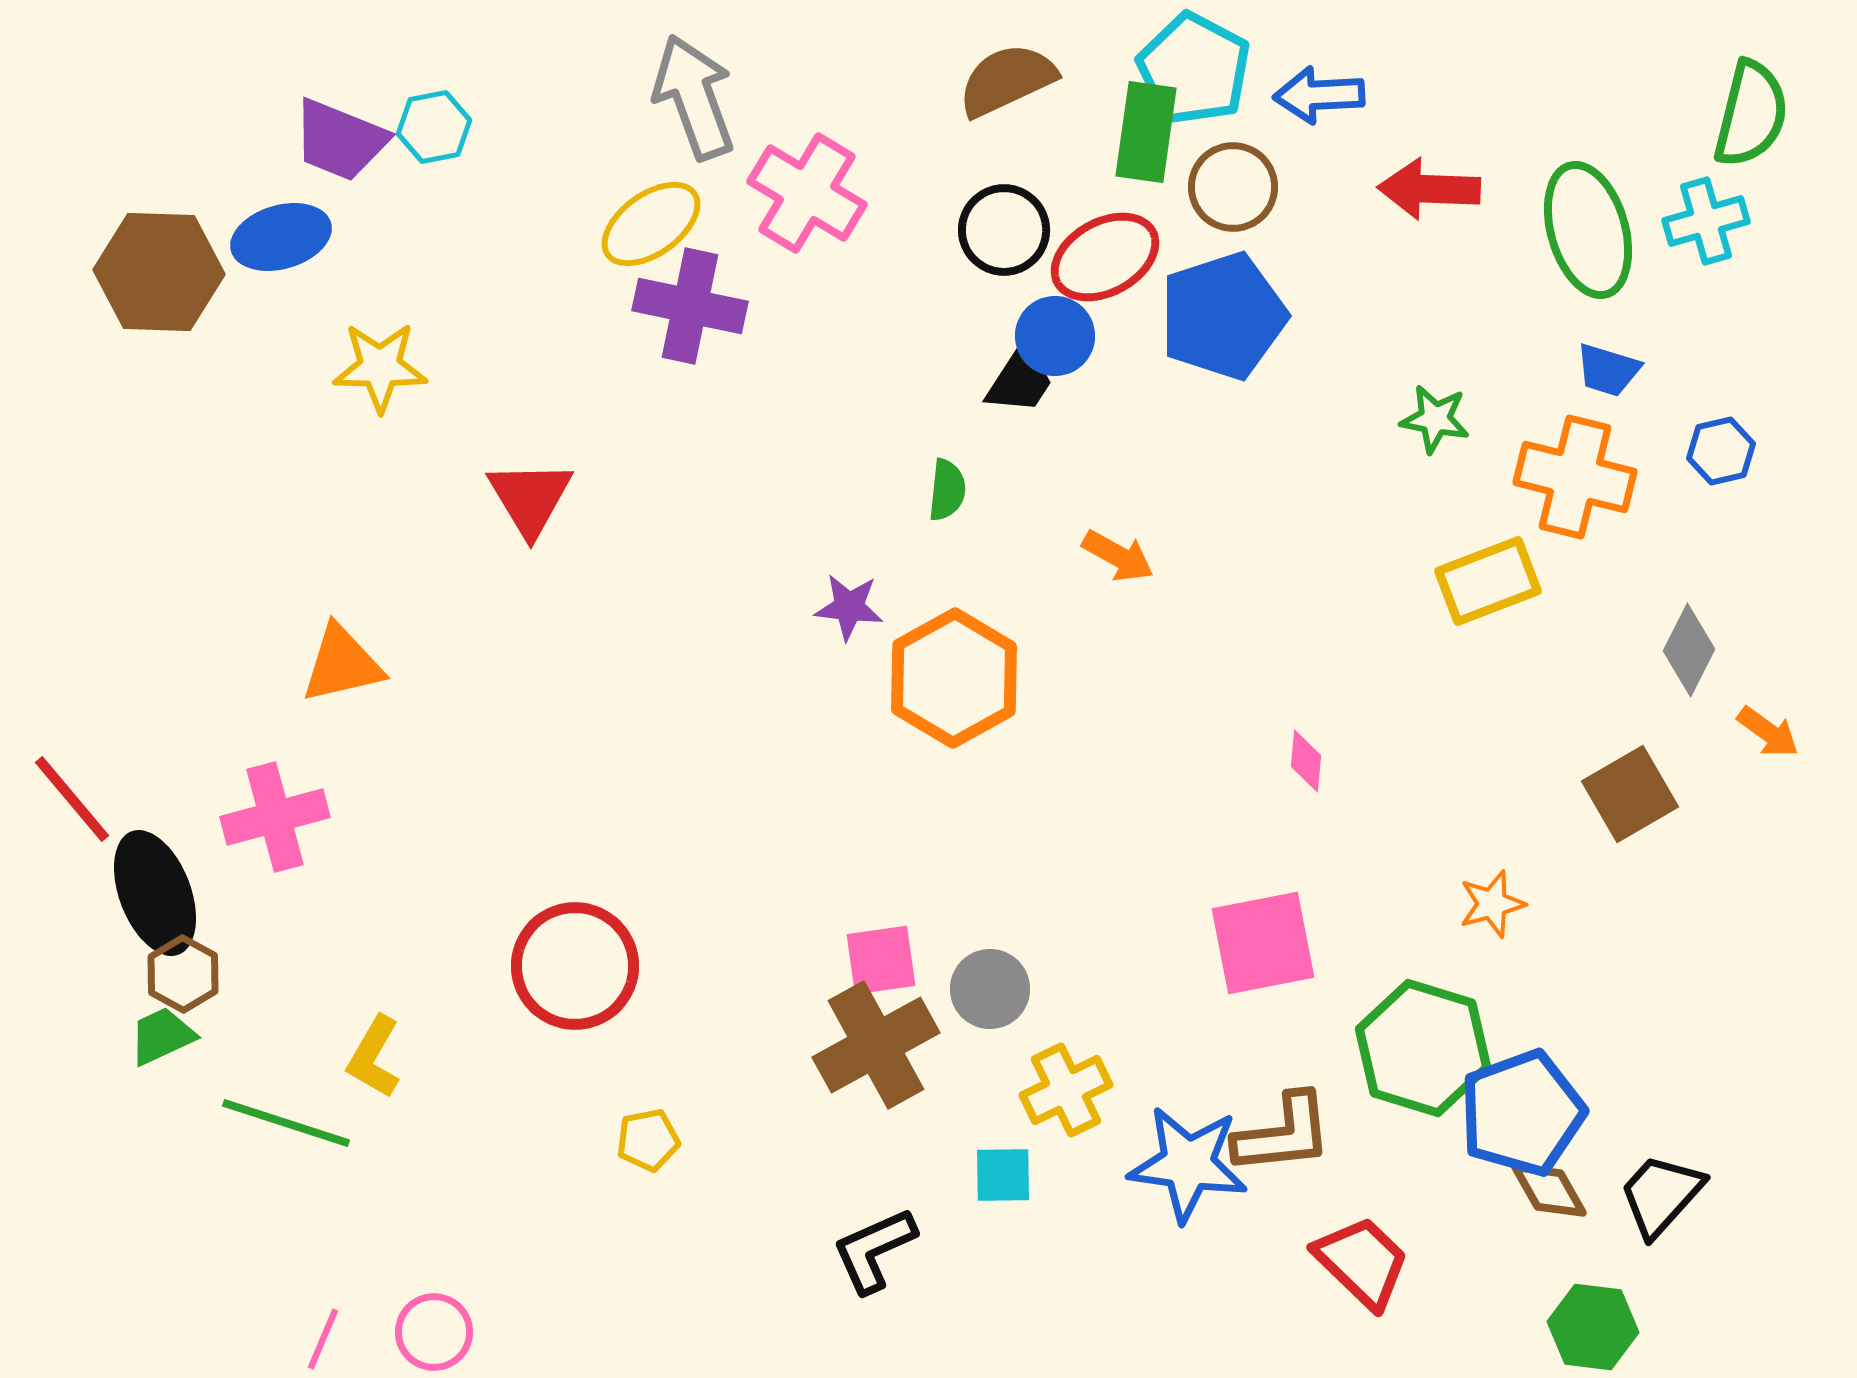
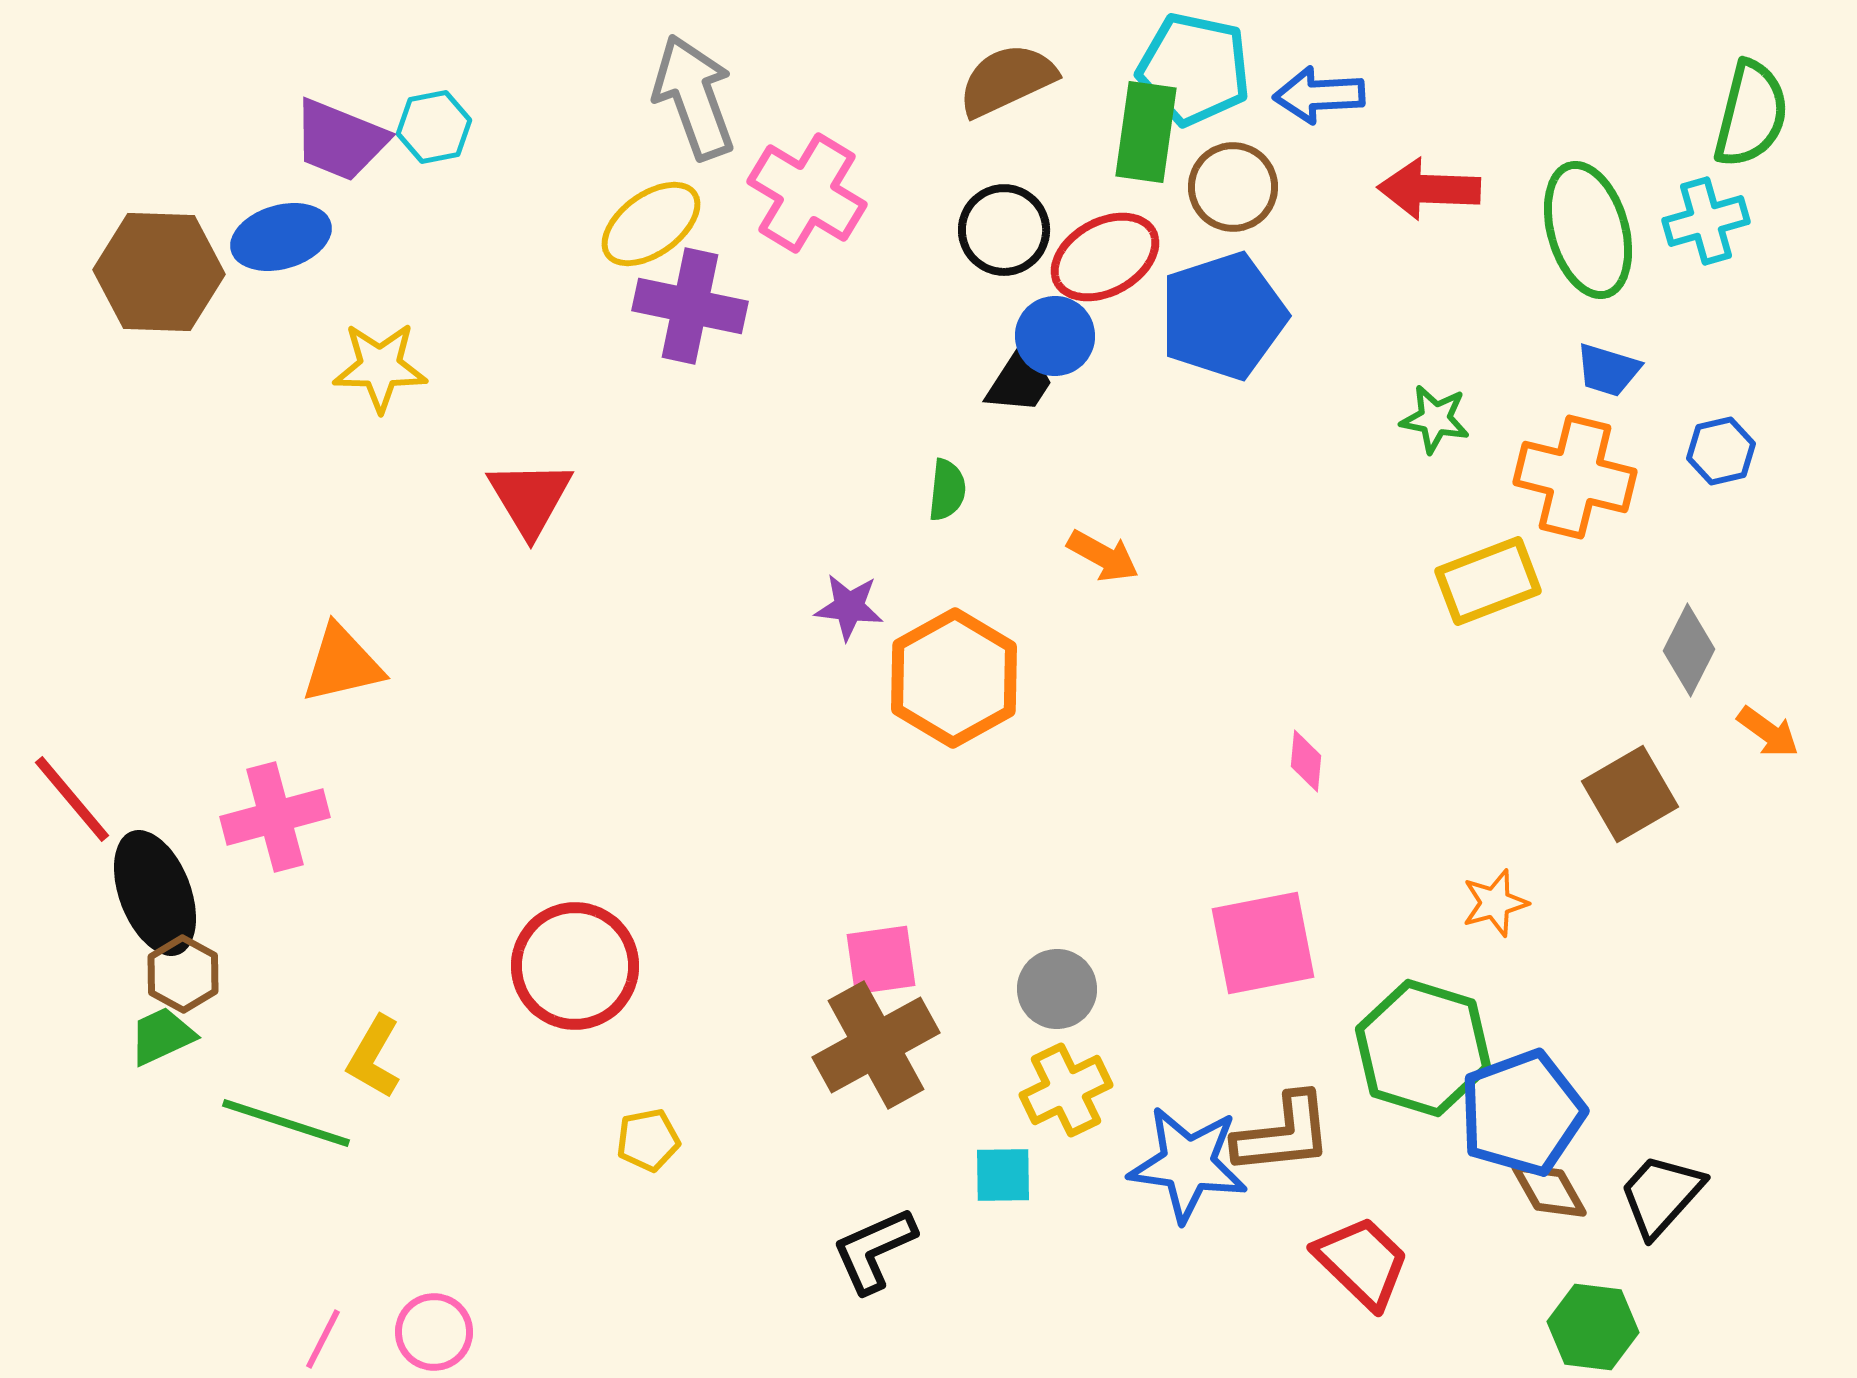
cyan pentagon at (1194, 69): rotated 16 degrees counterclockwise
orange arrow at (1118, 556): moved 15 px left
orange star at (1492, 904): moved 3 px right, 1 px up
gray circle at (990, 989): moved 67 px right
pink line at (323, 1339): rotated 4 degrees clockwise
